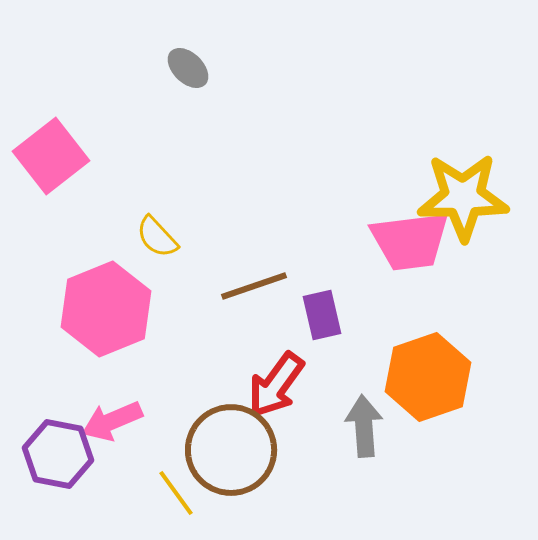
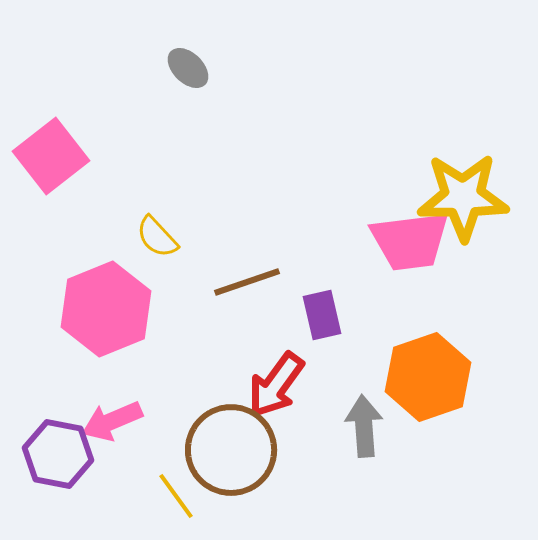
brown line: moved 7 px left, 4 px up
yellow line: moved 3 px down
